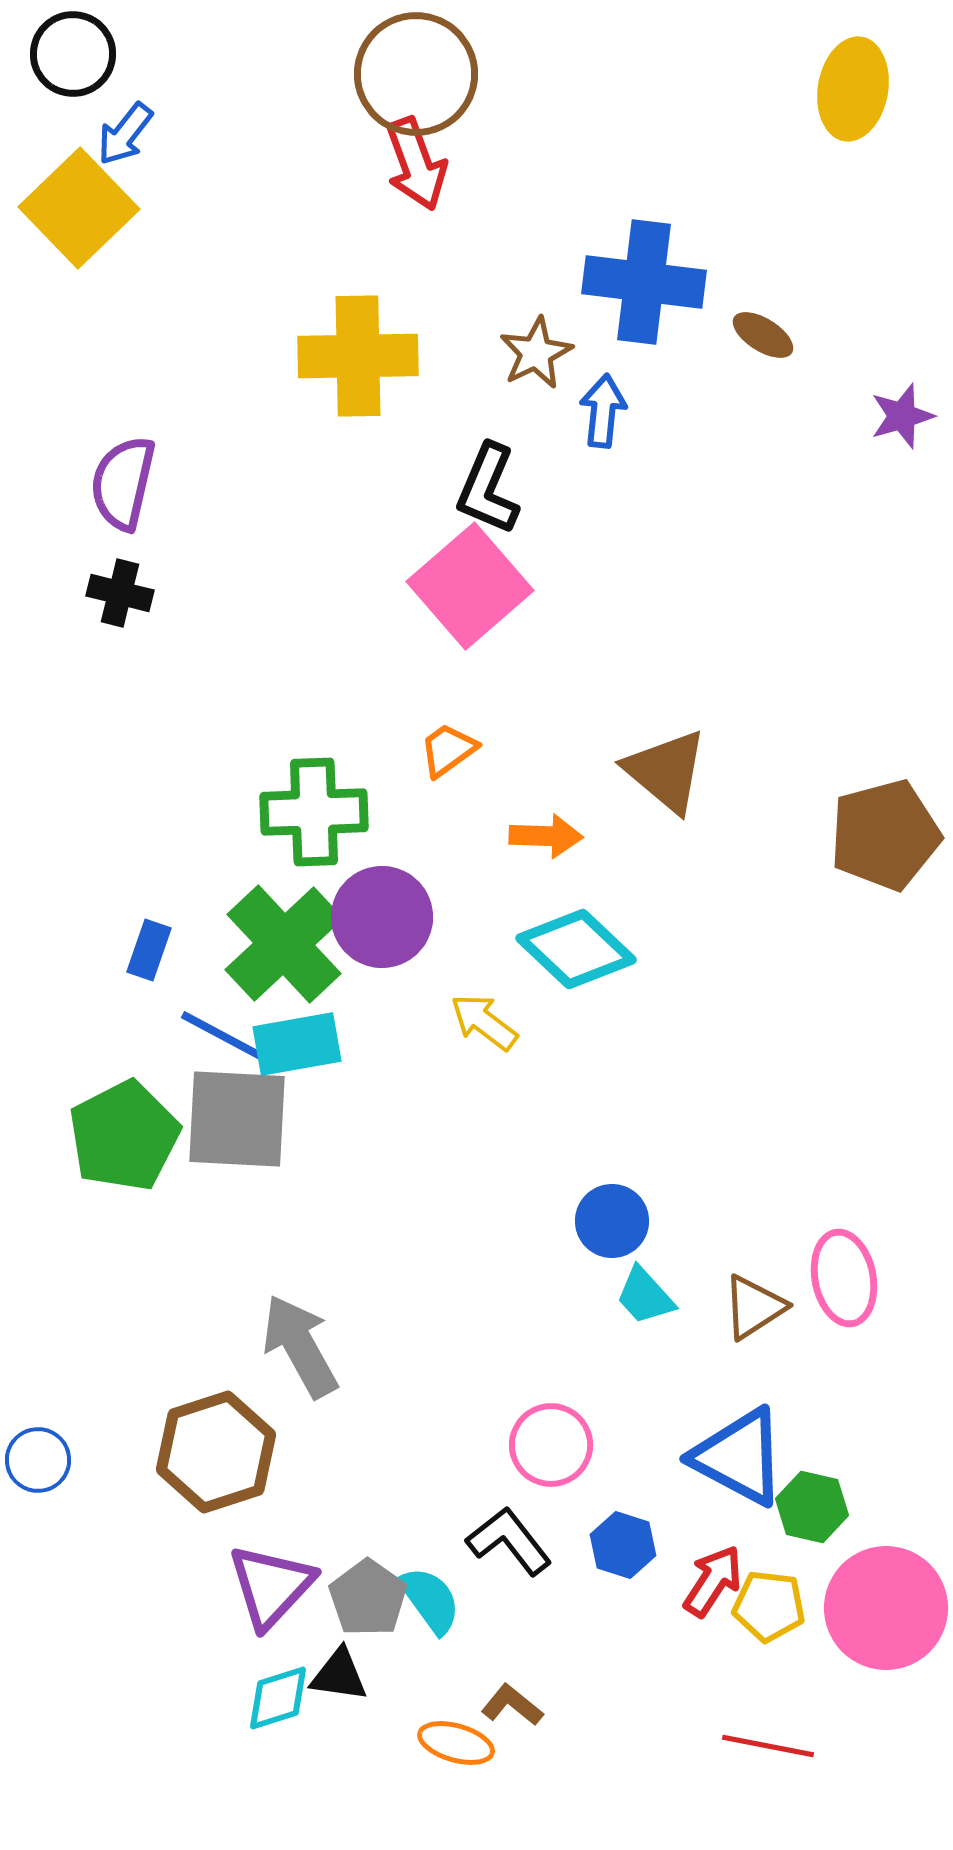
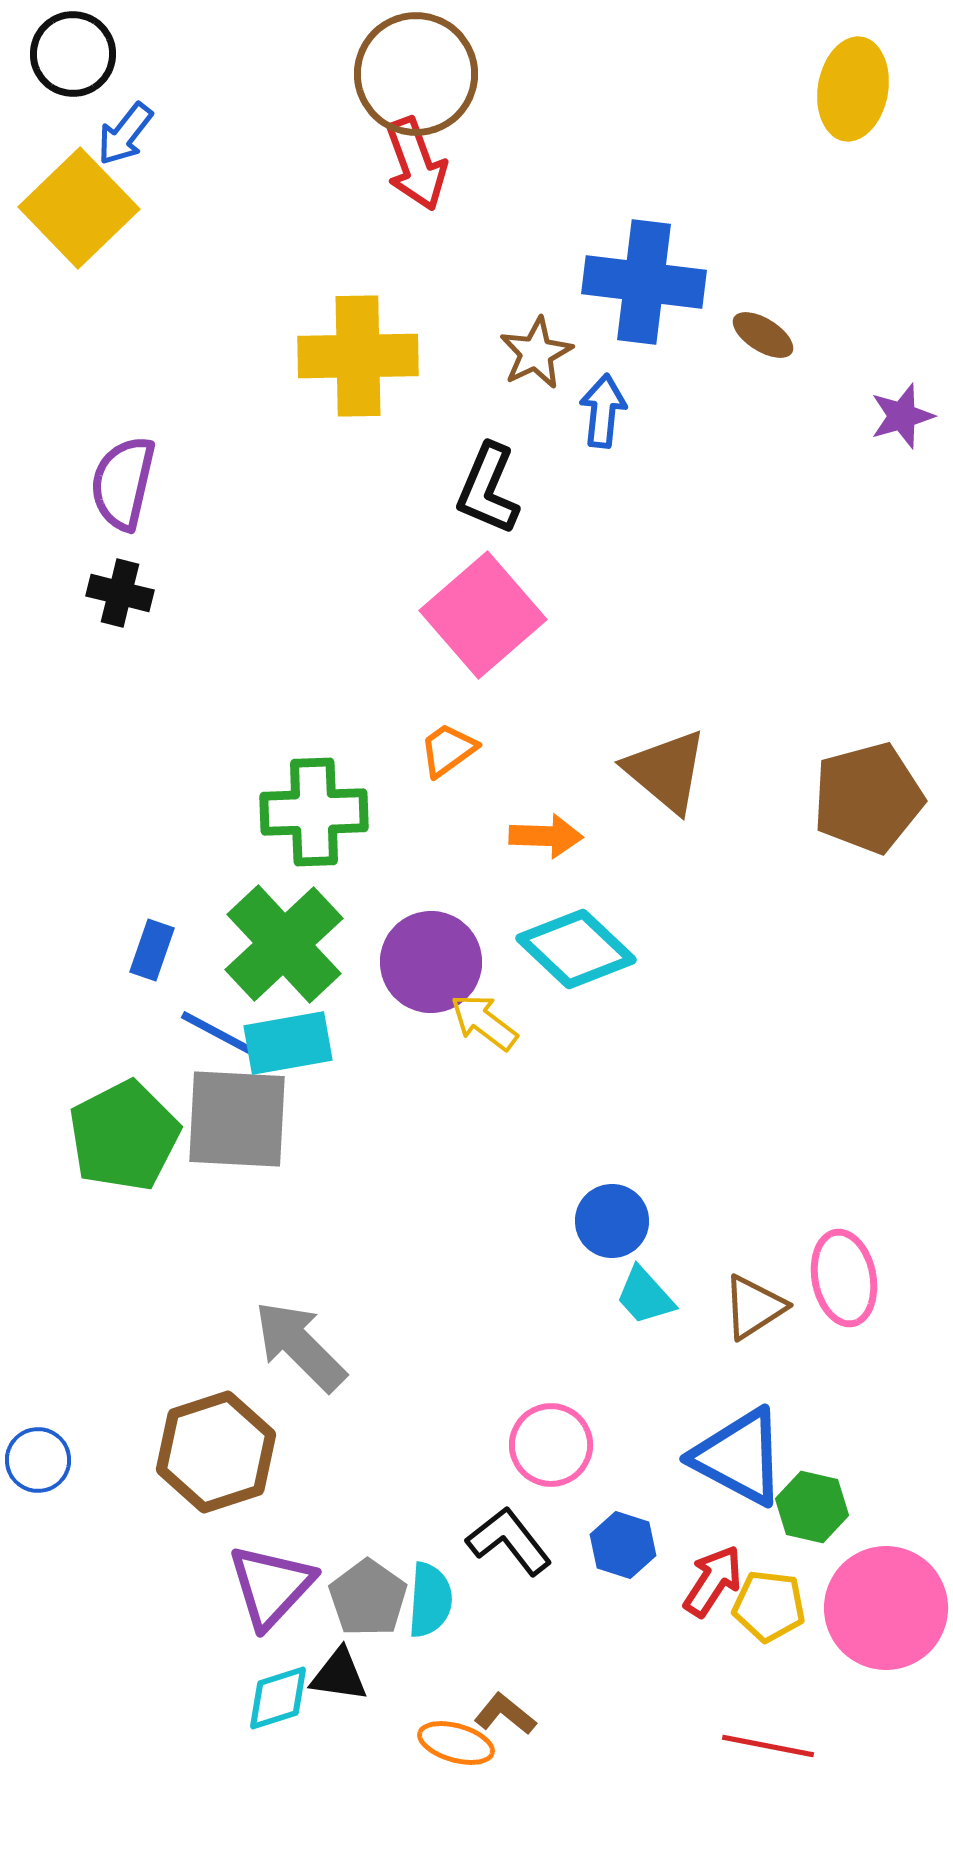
pink square at (470, 586): moved 13 px right, 29 px down
brown pentagon at (885, 835): moved 17 px left, 37 px up
purple circle at (382, 917): moved 49 px right, 45 px down
blue rectangle at (149, 950): moved 3 px right
cyan rectangle at (297, 1044): moved 9 px left, 1 px up
gray arrow at (300, 1346): rotated 16 degrees counterclockwise
cyan semicircle at (430, 1600): rotated 40 degrees clockwise
brown L-shape at (512, 1705): moved 7 px left, 9 px down
